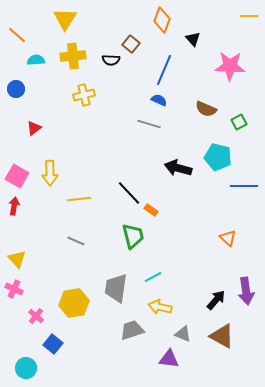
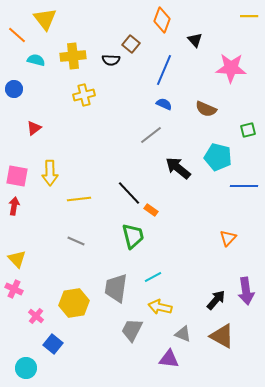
yellow triangle at (65, 19): moved 20 px left; rotated 10 degrees counterclockwise
black triangle at (193, 39): moved 2 px right, 1 px down
cyan semicircle at (36, 60): rotated 18 degrees clockwise
pink star at (230, 66): moved 1 px right, 2 px down
blue circle at (16, 89): moved 2 px left
blue semicircle at (159, 100): moved 5 px right, 4 px down
green square at (239, 122): moved 9 px right, 8 px down; rotated 14 degrees clockwise
gray line at (149, 124): moved 2 px right, 11 px down; rotated 55 degrees counterclockwise
black arrow at (178, 168): rotated 24 degrees clockwise
pink square at (17, 176): rotated 20 degrees counterclockwise
orange triangle at (228, 238): rotated 30 degrees clockwise
gray trapezoid at (132, 330): rotated 45 degrees counterclockwise
